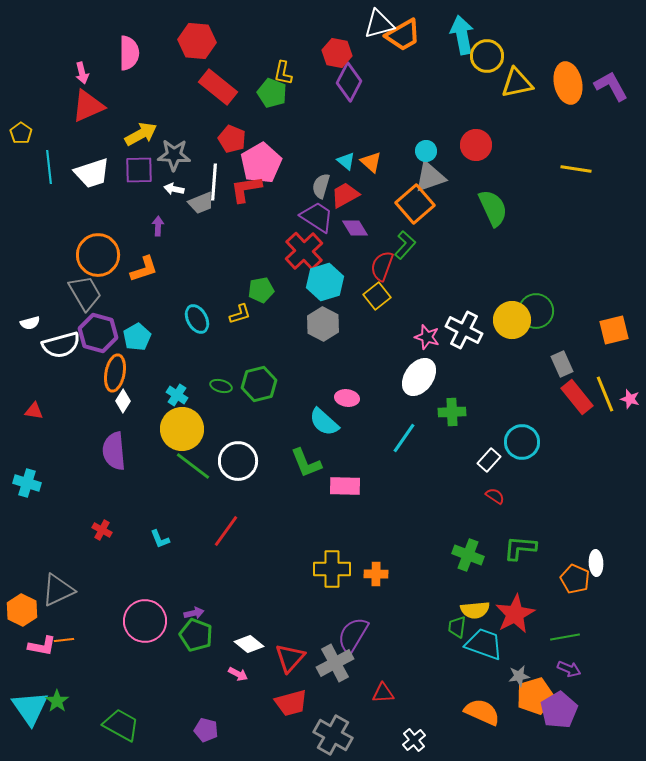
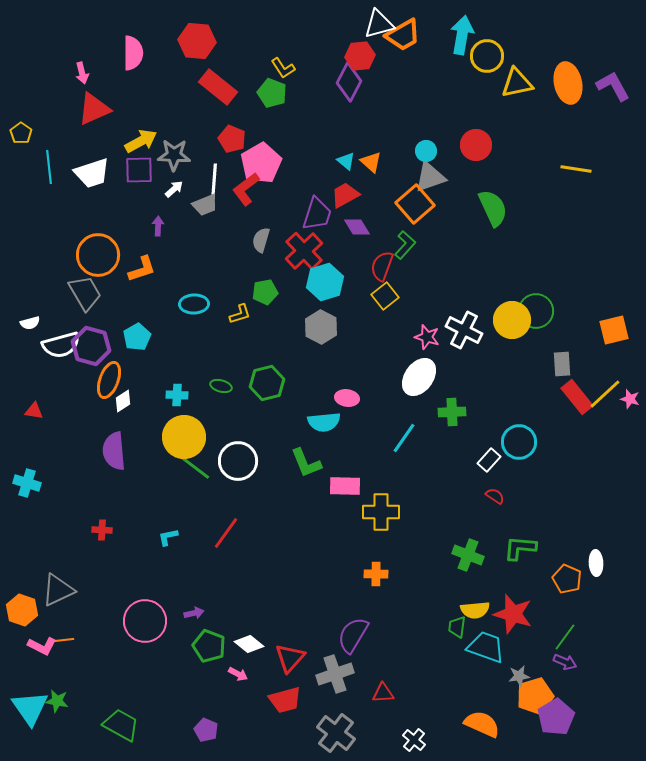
cyan arrow at (462, 35): rotated 21 degrees clockwise
pink semicircle at (129, 53): moved 4 px right
red hexagon at (337, 53): moved 23 px right, 3 px down; rotated 16 degrees counterclockwise
yellow L-shape at (283, 73): moved 5 px up; rotated 45 degrees counterclockwise
purple L-shape at (611, 86): moved 2 px right
red triangle at (88, 106): moved 6 px right, 3 px down
yellow arrow at (141, 134): moved 7 px down
gray semicircle at (321, 186): moved 60 px left, 54 px down
white arrow at (174, 189): rotated 126 degrees clockwise
red L-shape at (246, 189): rotated 28 degrees counterclockwise
gray trapezoid at (201, 203): moved 4 px right, 2 px down
purple trapezoid at (317, 217): moved 3 px up; rotated 75 degrees clockwise
purple diamond at (355, 228): moved 2 px right, 1 px up
orange L-shape at (144, 269): moved 2 px left
green pentagon at (261, 290): moved 4 px right, 2 px down
yellow square at (377, 296): moved 8 px right
cyan ellipse at (197, 319): moved 3 px left, 15 px up; rotated 64 degrees counterclockwise
gray hexagon at (323, 324): moved 2 px left, 3 px down
purple hexagon at (98, 333): moved 7 px left, 13 px down
gray rectangle at (562, 364): rotated 20 degrees clockwise
orange ellipse at (115, 373): moved 6 px left, 7 px down; rotated 9 degrees clockwise
green hexagon at (259, 384): moved 8 px right, 1 px up
yellow line at (605, 394): rotated 69 degrees clockwise
cyan cross at (177, 395): rotated 30 degrees counterclockwise
white diamond at (123, 401): rotated 25 degrees clockwise
cyan semicircle at (324, 422): rotated 48 degrees counterclockwise
yellow circle at (182, 429): moved 2 px right, 8 px down
cyan circle at (522, 442): moved 3 px left
red cross at (102, 530): rotated 24 degrees counterclockwise
red line at (226, 531): moved 2 px down
cyan L-shape at (160, 539): moved 8 px right, 2 px up; rotated 100 degrees clockwise
yellow cross at (332, 569): moved 49 px right, 57 px up
orange pentagon at (575, 579): moved 8 px left
orange hexagon at (22, 610): rotated 8 degrees counterclockwise
red star at (515, 614): moved 2 px left; rotated 27 degrees counterclockwise
green pentagon at (196, 635): moved 13 px right, 11 px down
green line at (565, 637): rotated 44 degrees counterclockwise
cyan trapezoid at (484, 644): moved 2 px right, 3 px down
pink L-shape at (42, 646): rotated 16 degrees clockwise
gray cross at (335, 663): moved 11 px down; rotated 9 degrees clockwise
purple arrow at (569, 669): moved 4 px left, 7 px up
green star at (57, 701): rotated 25 degrees counterclockwise
red trapezoid at (291, 703): moved 6 px left, 3 px up
purple pentagon at (559, 710): moved 3 px left, 7 px down
orange semicircle at (482, 712): moved 12 px down
purple pentagon at (206, 730): rotated 10 degrees clockwise
gray cross at (333, 735): moved 3 px right, 2 px up; rotated 9 degrees clockwise
white cross at (414, 740): rotated 10 degrees counterclockwise
